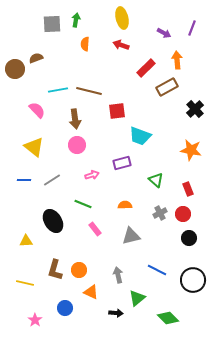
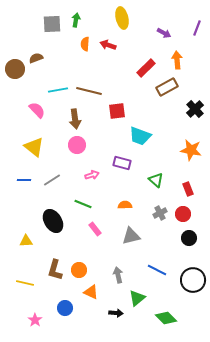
purple line at (192, 28): moved 5 px right
red arrow at (121, 45): moved 13 px left
purple rectangle at (122, 163): rotated 30 degrees clockwise
green diamond at (168, 318): moved 2 px left
